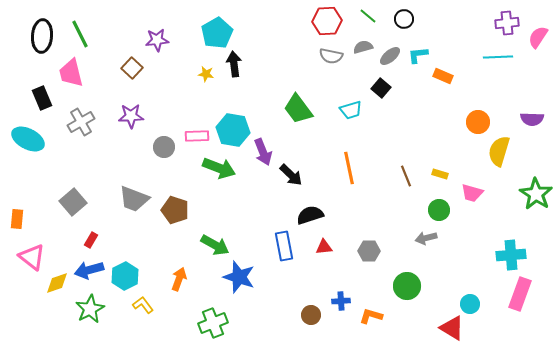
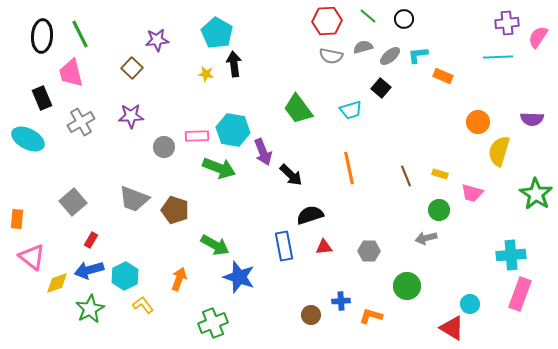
cyan pentagon at (217, 33): rotated 12 degrees counterclockwise
